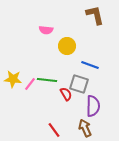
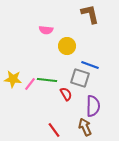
brown L-shape: moved 5 px left, 1 px up
gray square: moved 1 px right, 6 px up
brown arrow: moved 1 px up
